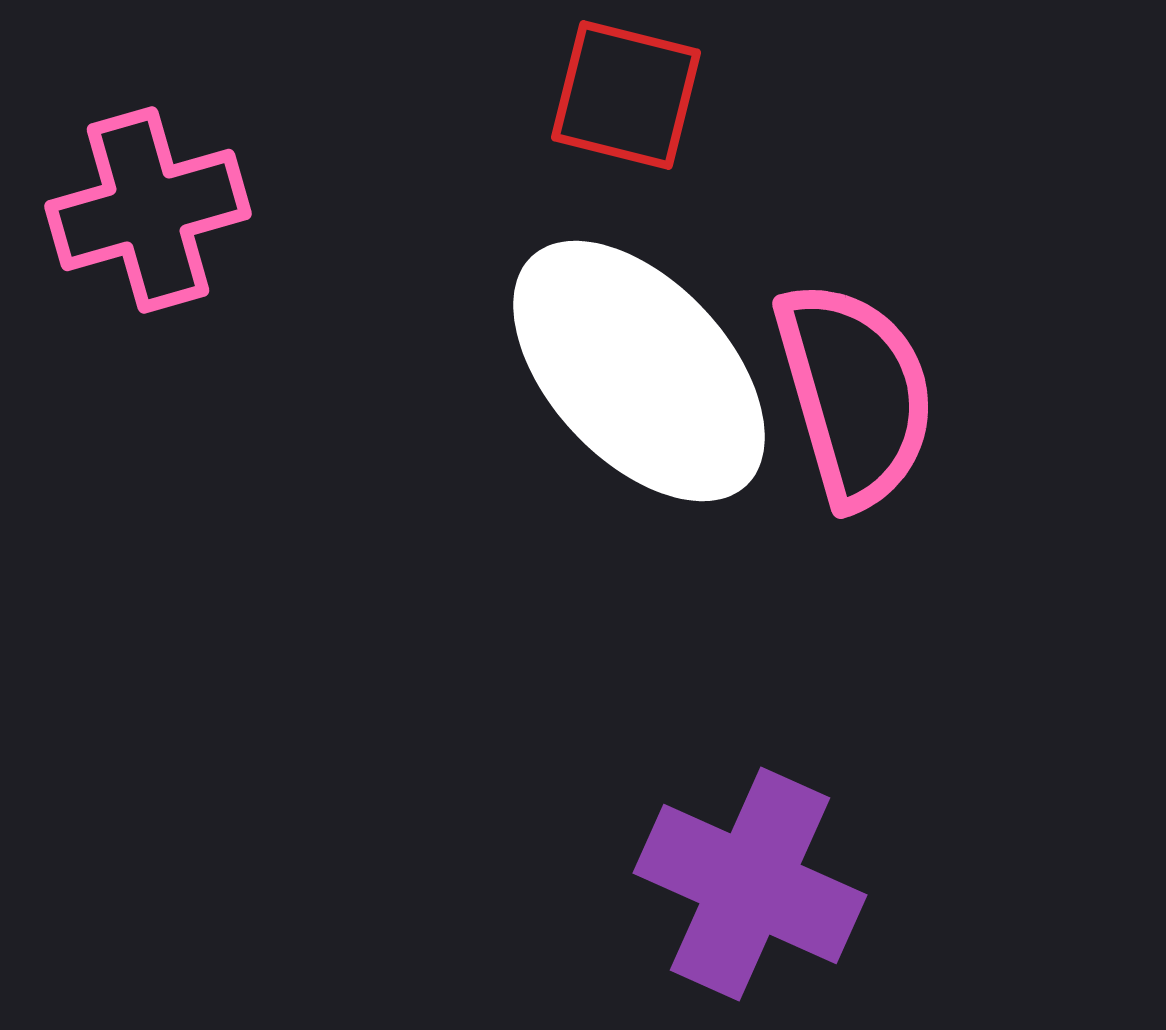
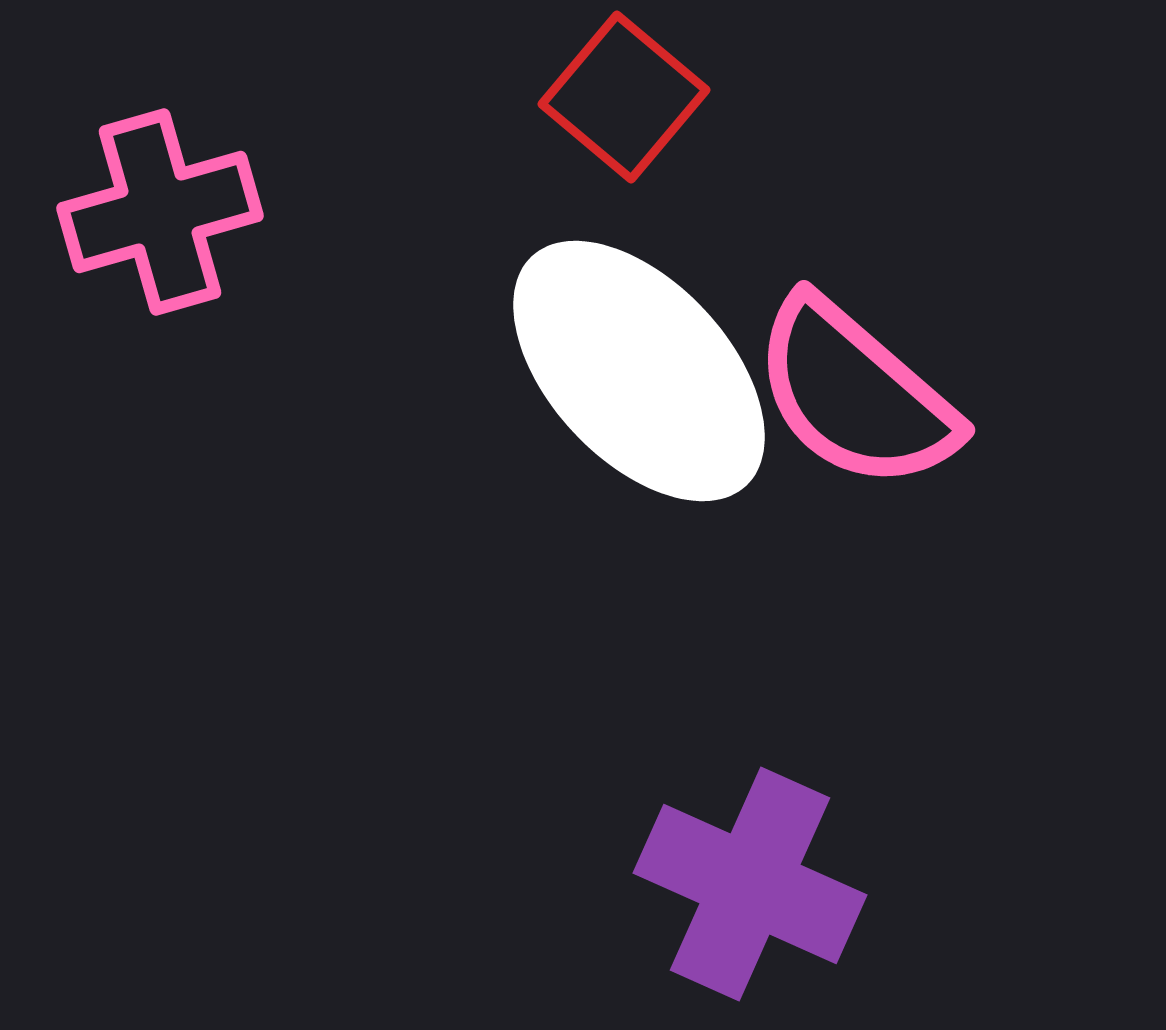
red square: moved 2 px left, 2 px down; rotated 26 degrees clockwise
pink cross: moved 12 px right, 2 px down
pink semicircle: rotated 147 degrees clockwise
